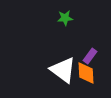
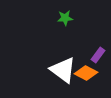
purple rectangle: moved 8 px right, 1 px up
orange diamond: rotated 60 degrees counterclockwise
